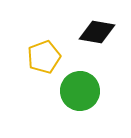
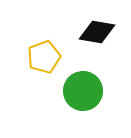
green circle: moved 3 px right
